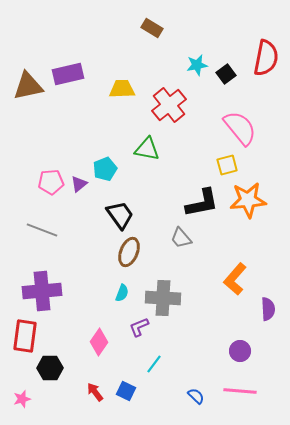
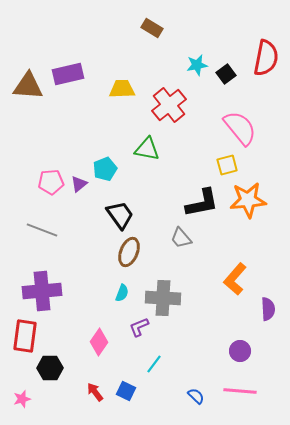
brown triangle: rotated 16 degrees clockwise
